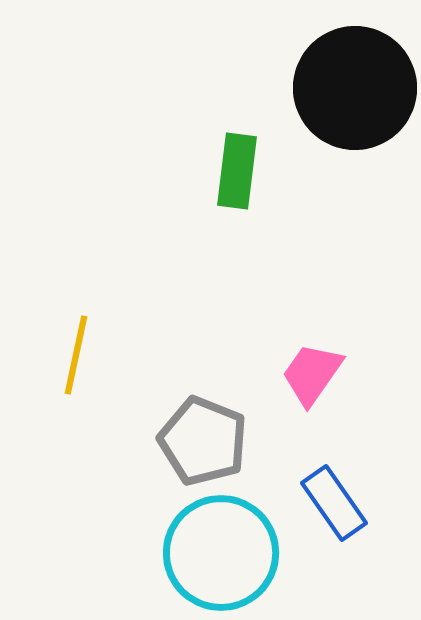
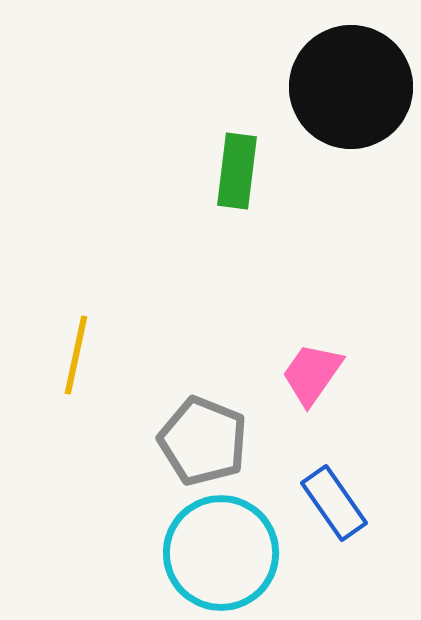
black circle: moved 4 px left, 1 px up
